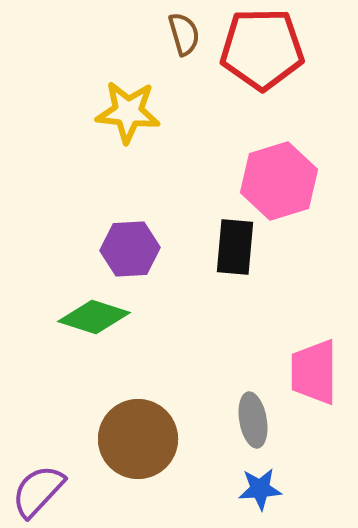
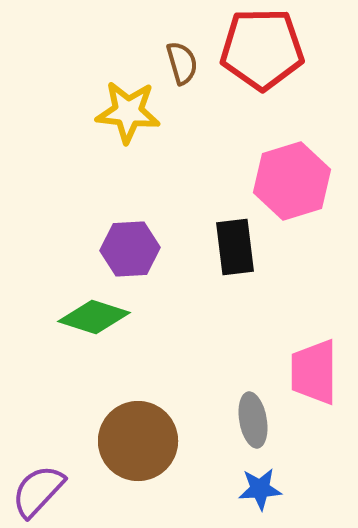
brown semicircle: moved 2 px left, 29 px down
pink hexagon: moved 13 px right
black rectangle: rotated 12 degrees counterclockwise
brown circle: moved 2 px down
